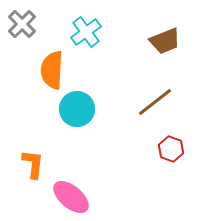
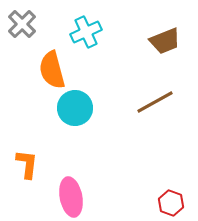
cyan cross: rotated 12 degrees clockwise
orange semicircle: rotated 18 degrees counterclockwise
brown line: rotated 9 degrees clockwise
cyan circle: moved 2 px left, 1 px up
red hexagon: moved 54 px down
orange L-shape: moved 6 px left
pink ellipse: rotated 39 degrees clockwise
